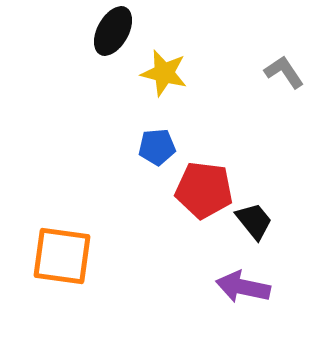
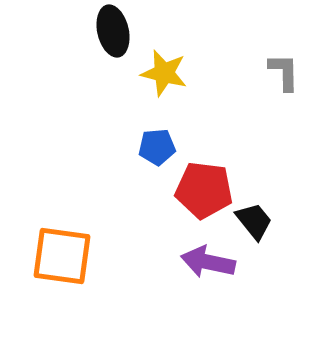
black ellipse: rotated 42 degrees counterclockwise
gray L-shape: rotated 33 degrees clockwise
purple arrow: moved 35 px left, 25 px up
